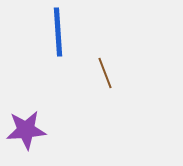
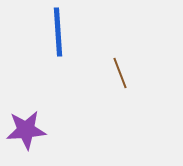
brown line: moved 15 px right
